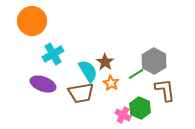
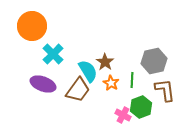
orange circle: moved 5 px down
cyan cross: rotated 15 degrees counterclockwise
gray hexagon: rotated 20 degrees clockwise
green line: moved 4 px left, 6 px down; rotated 56 degrees counterclockwise
brown trapezoid: moved 3 px left, 3 px up; rotated 44 degrees counterclockwise
green hexagon: moved 1 px right, 1 px up; rotated 15 degrees clockwise
